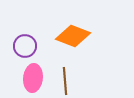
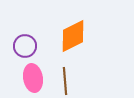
orange diamond: rotated 48 degrees counterclockwise
pink ellipse: rotated 16 degrees counterclockwise
